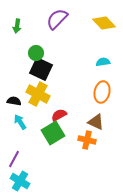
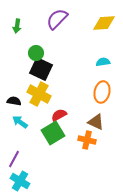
yellow diamond: rotated 50 degrees counterclockwise
yellow cross: moved 1 px right
cyan arrow: rotated 21 degrees counterclockwise
